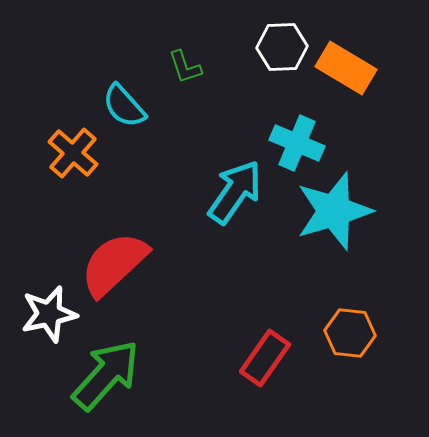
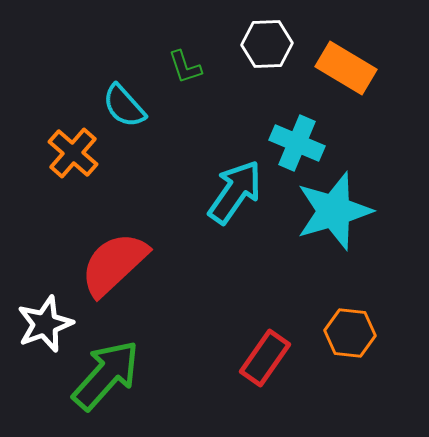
white hexagon: moved 15 px left, 3 px up
white star: moved 4 px left, 10 px down; rotated 8 degrees counterclockwise
